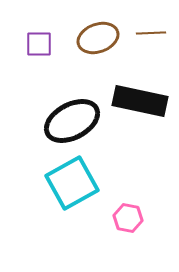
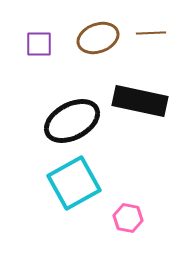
cyan square: moved 2 px right
